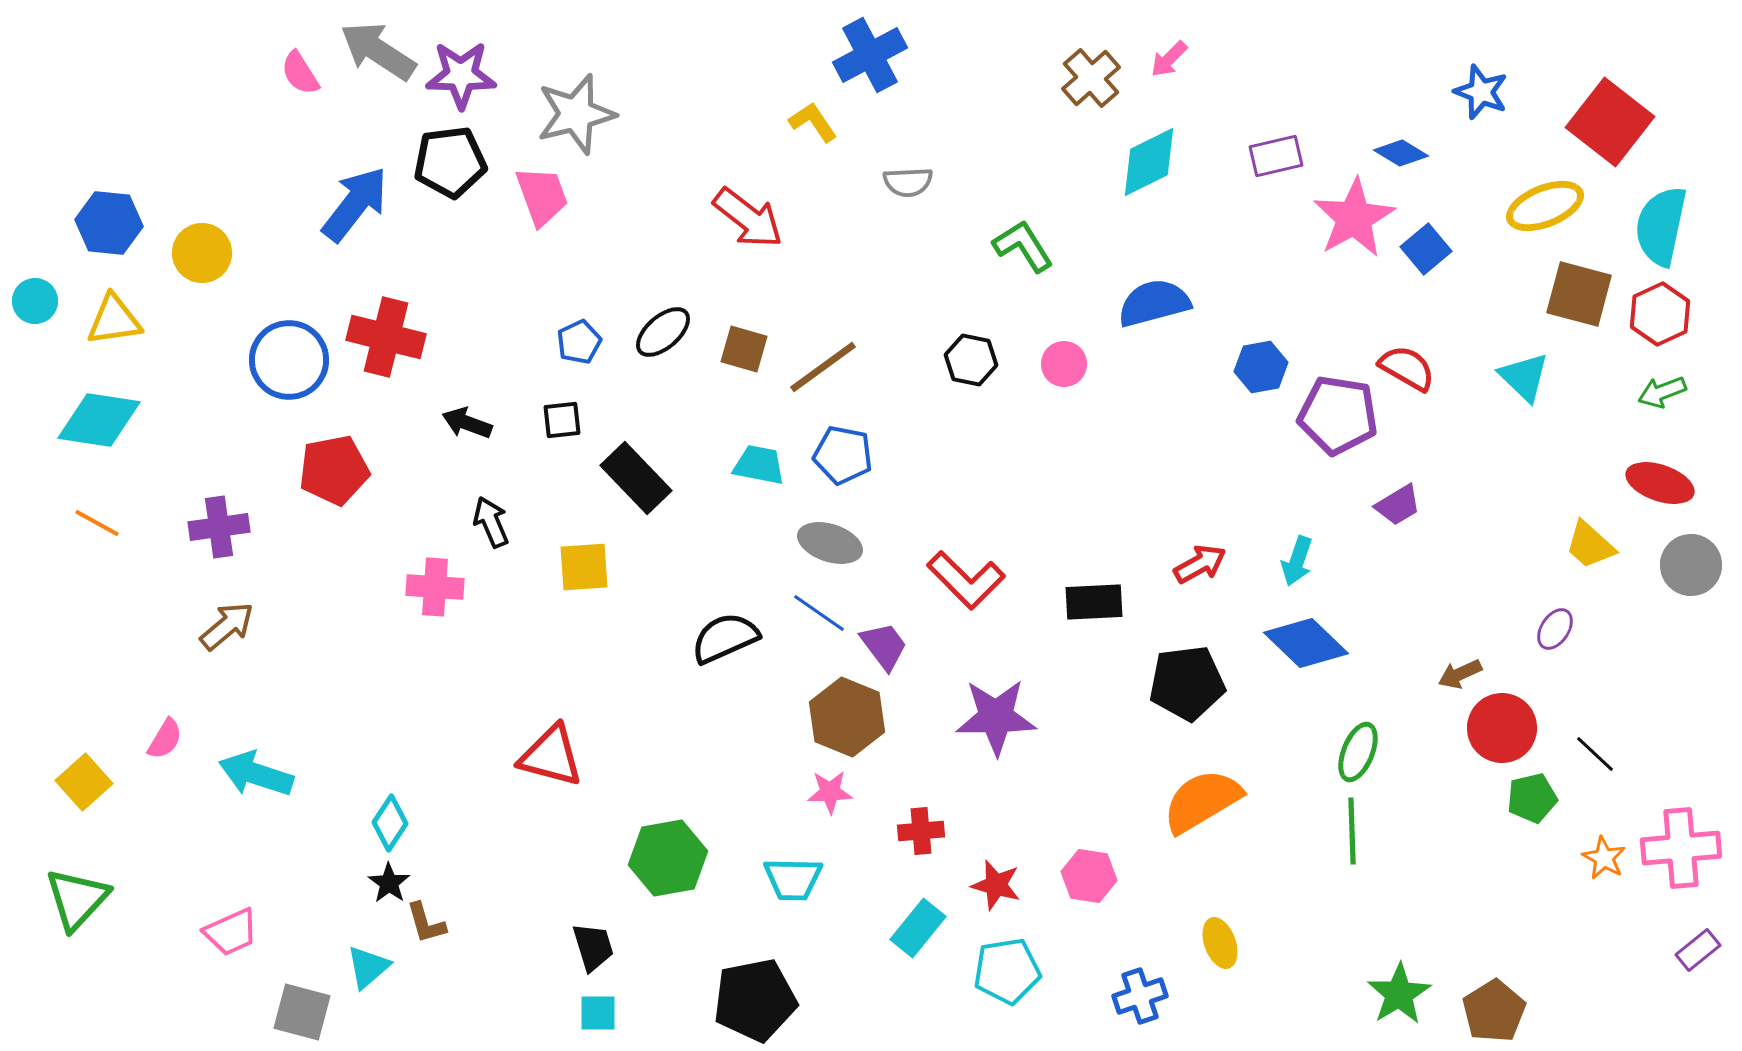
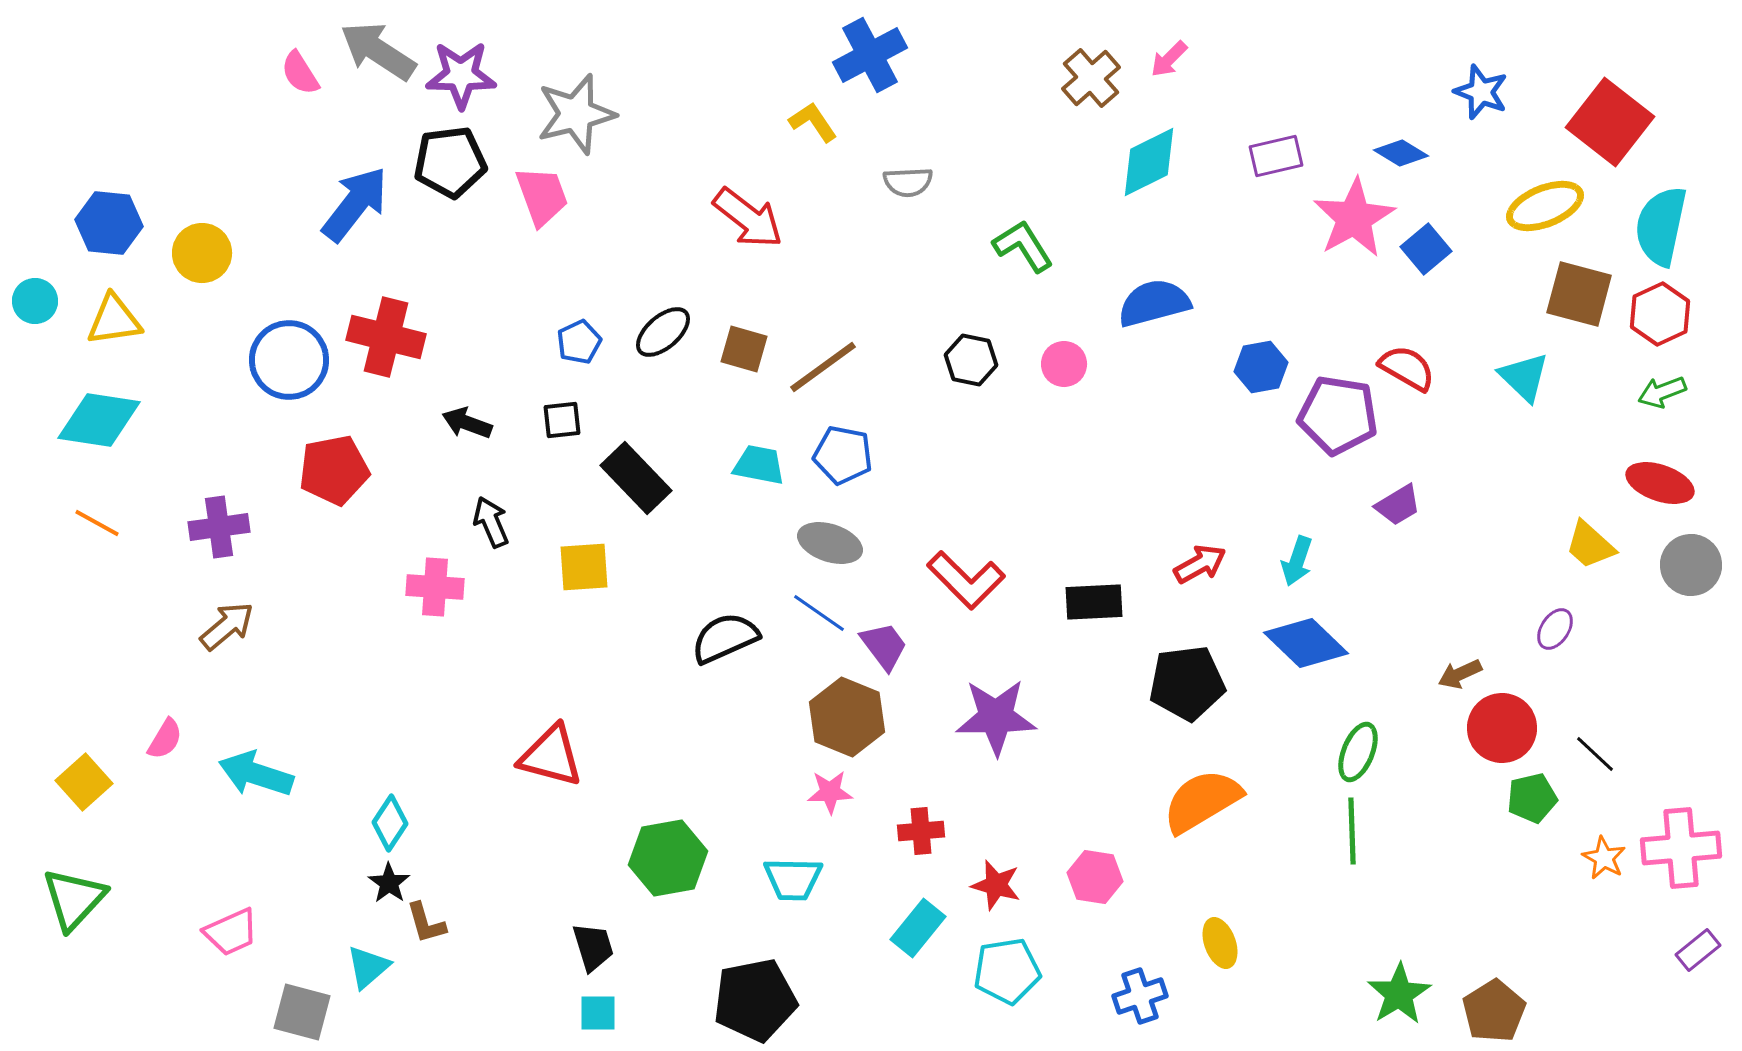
pink hexagon at (1089, 876): moved 6 px right, 1 px down
green triangle at (77, 899): moved 3 px left
